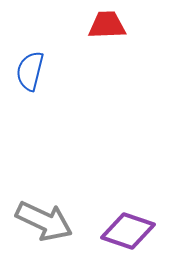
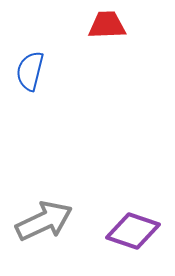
gray arrow: rotated 50 degrees counterclockwise
purple diamond: moved 5 px right
